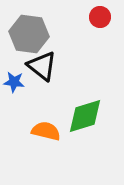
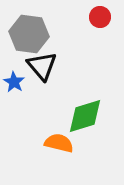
black triangle: rotated 12 degrees clockwise
blue star: rotated 25 degrees clockwise
orange semicircle: moved 13 px right, 12 px down
